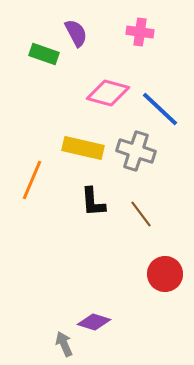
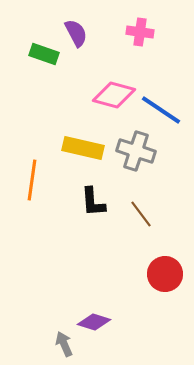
pink diamond: moved 6 px right, 2 px down
blue line: moved 1 px right, 1 px down; rotated 9 degrees counterclockwise
orange line: rotated 15 degrees counterclockwise
